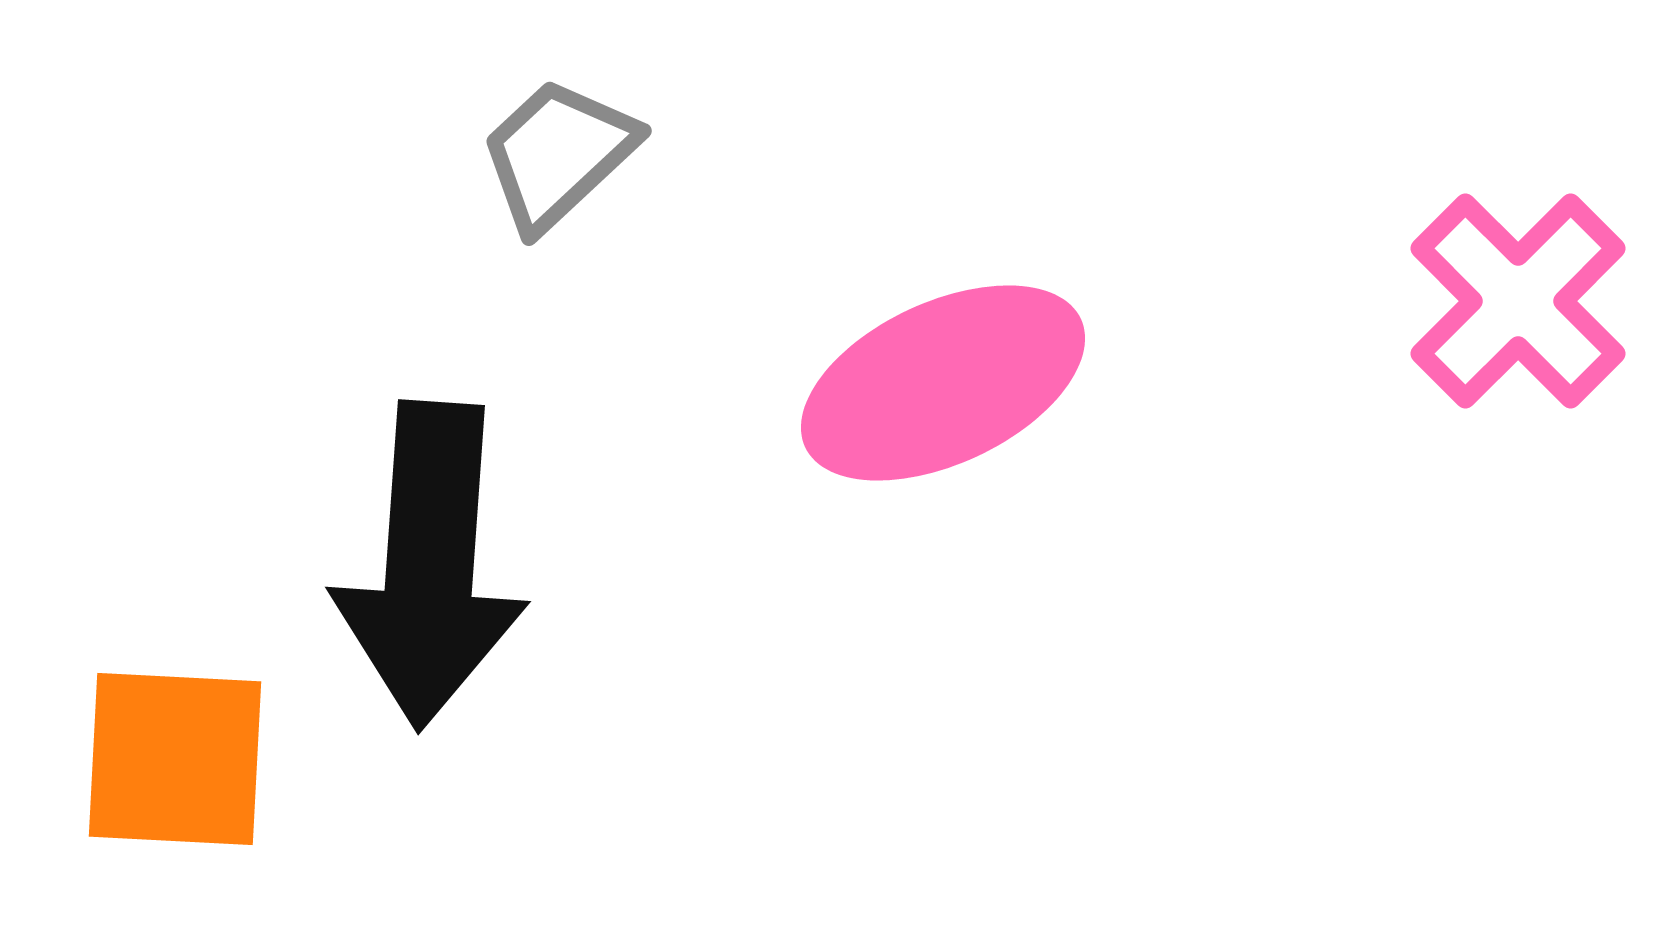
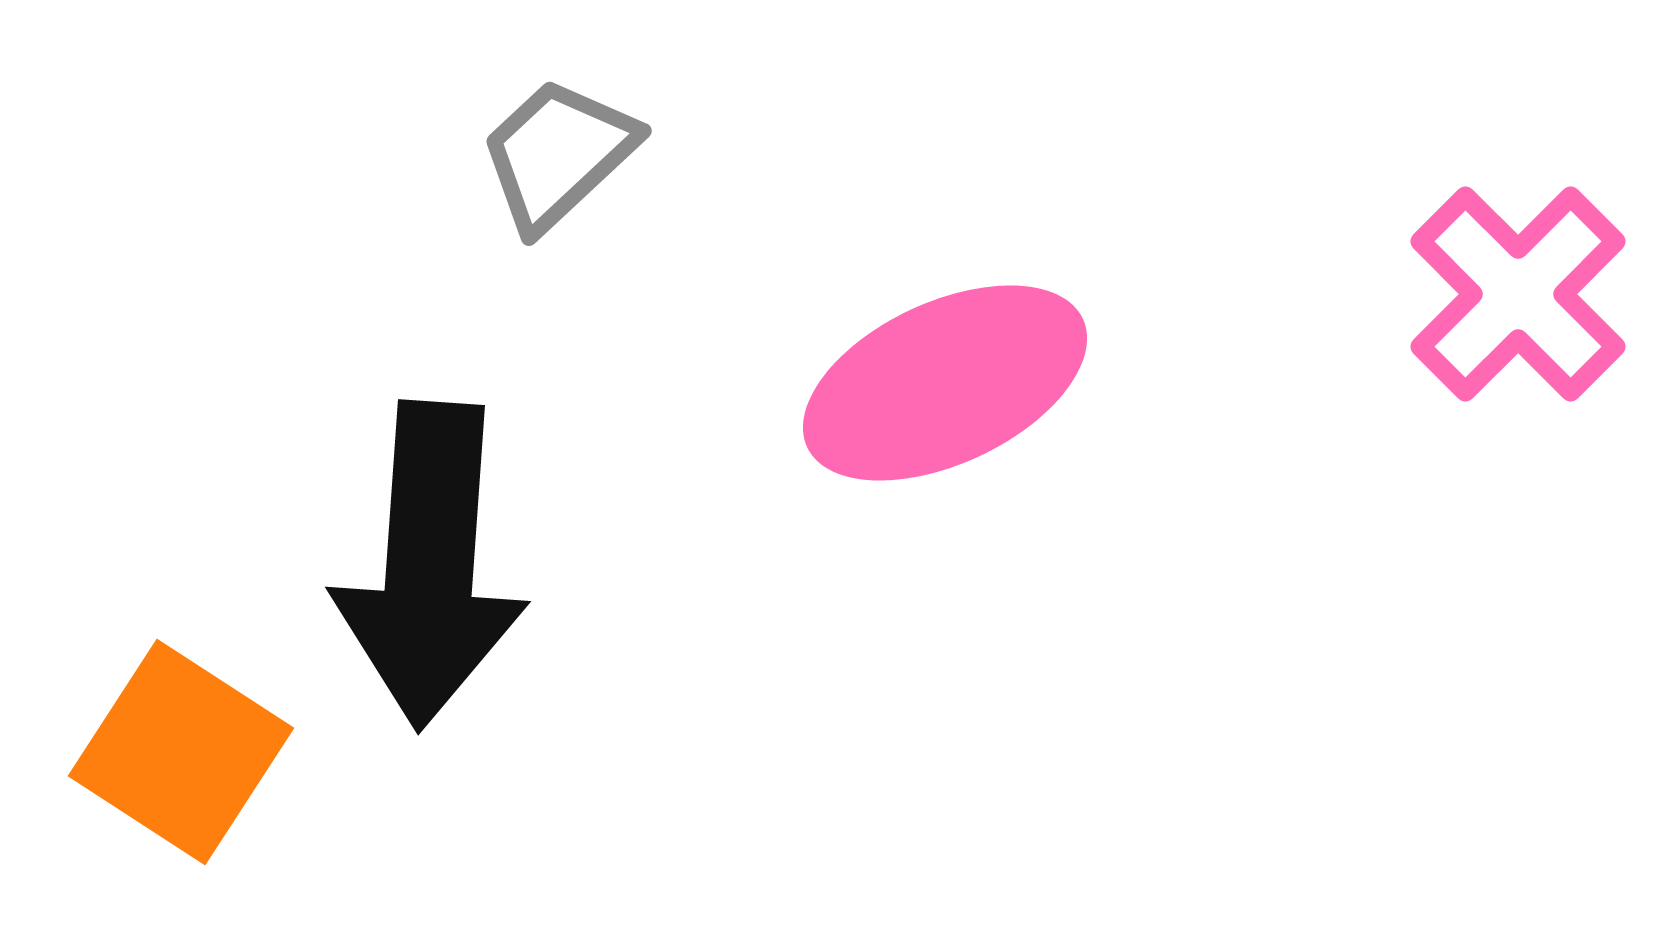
pink cross: moved 7 px up
pink ellipse: moved 2 px right
orange square: moved 6 px right, 7 px up; rotated 30 degrees clockwise
